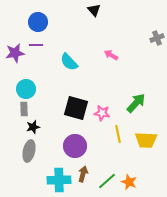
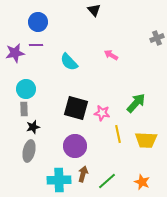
orange star: moved 13 px right
